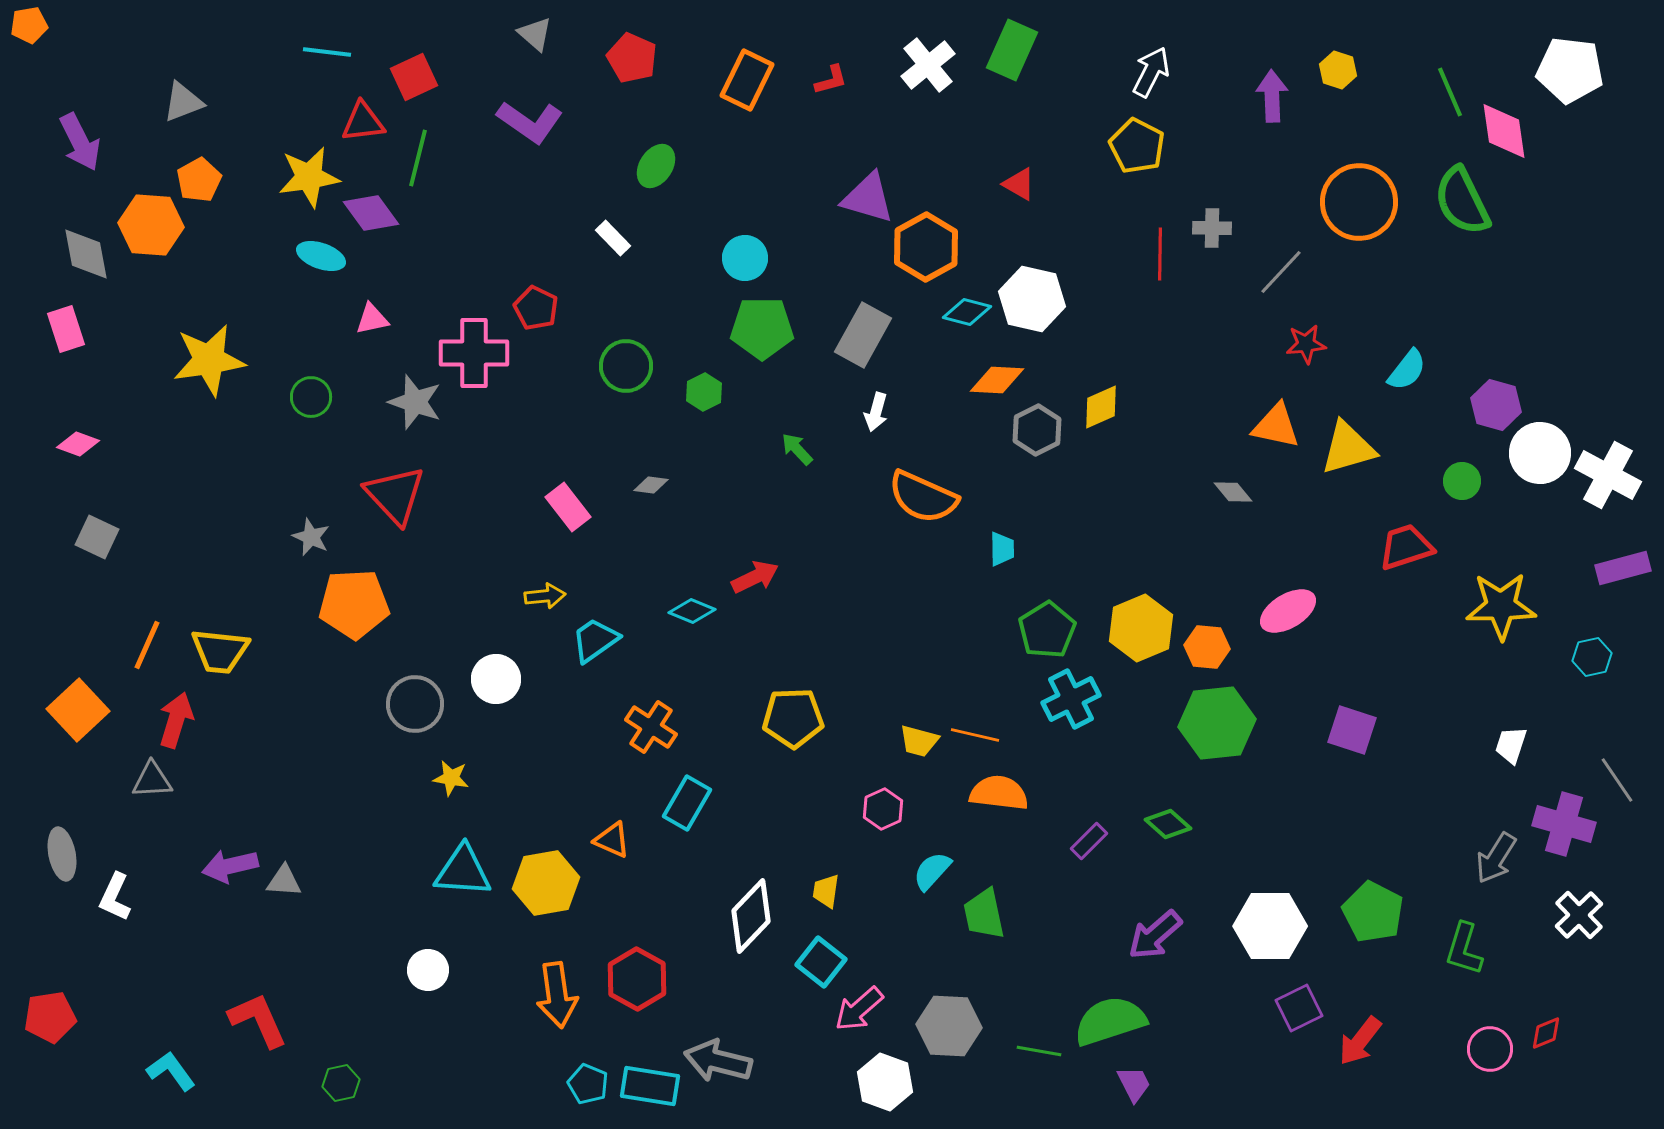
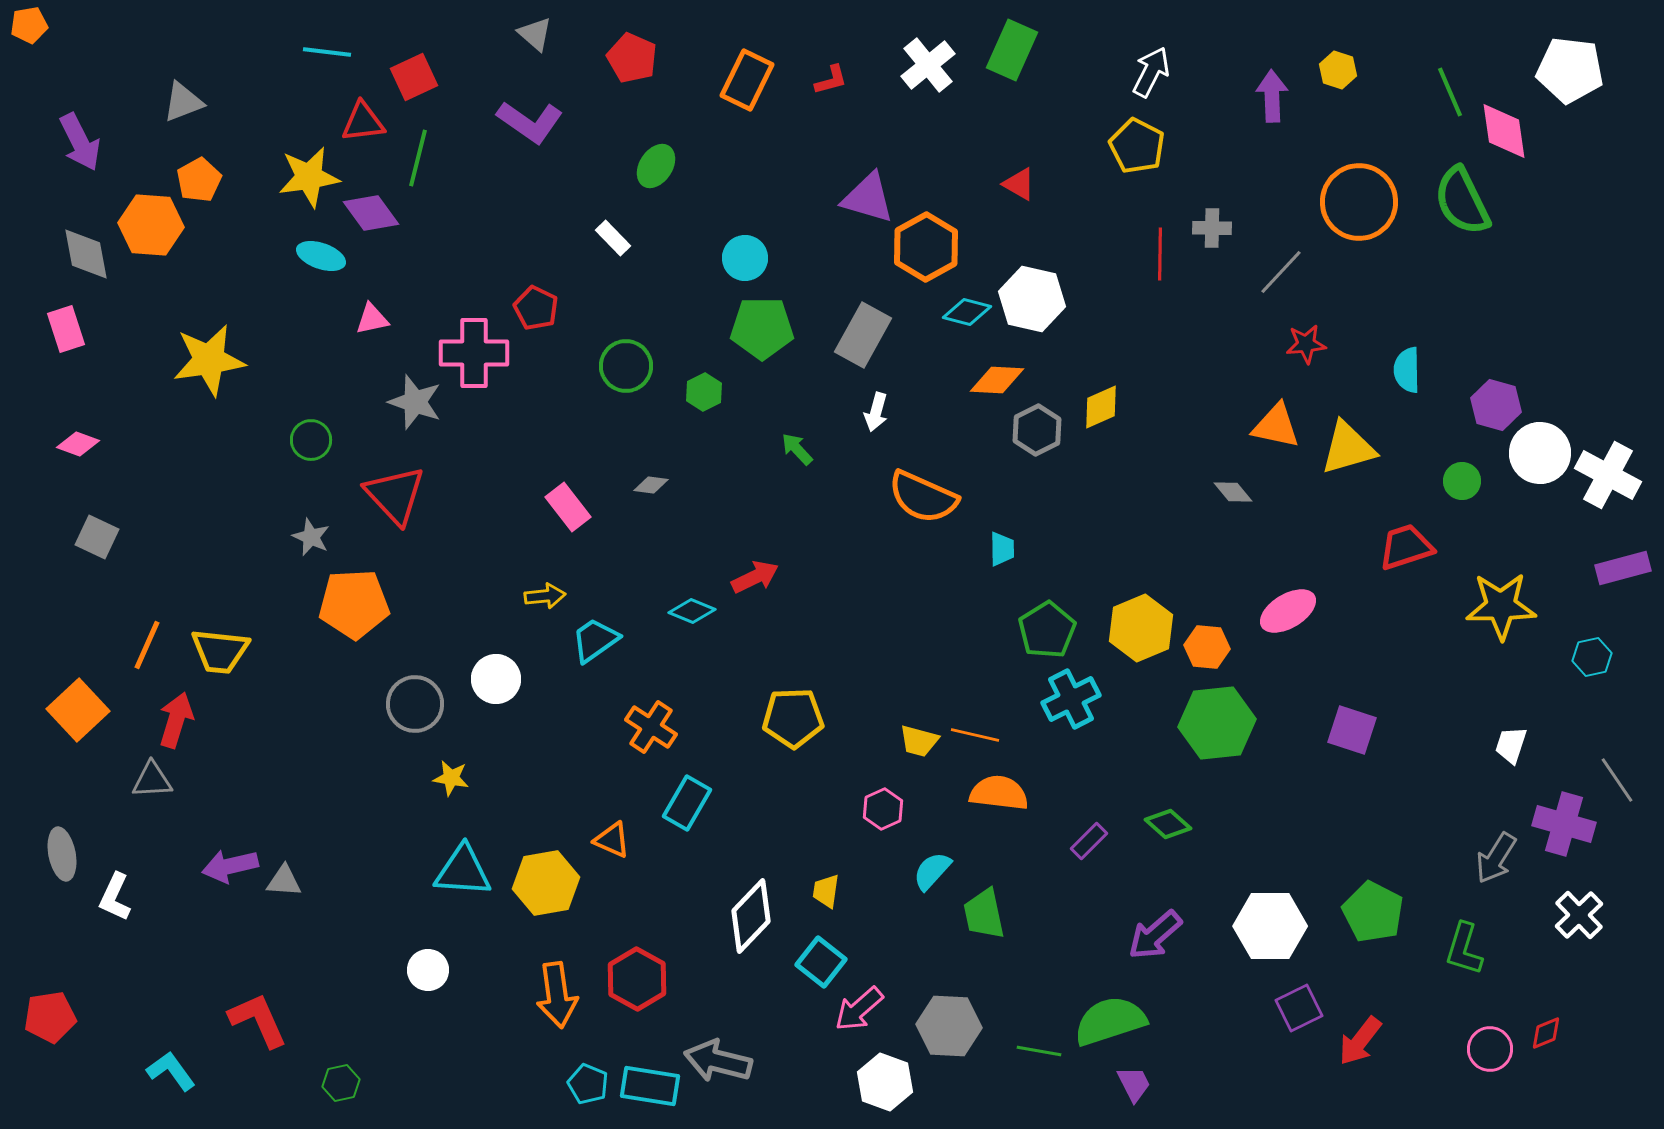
cyan semicircle at (1407, 370): rotated 141 degrees clockwise
green circle at (311, 397): moved 43 px down
